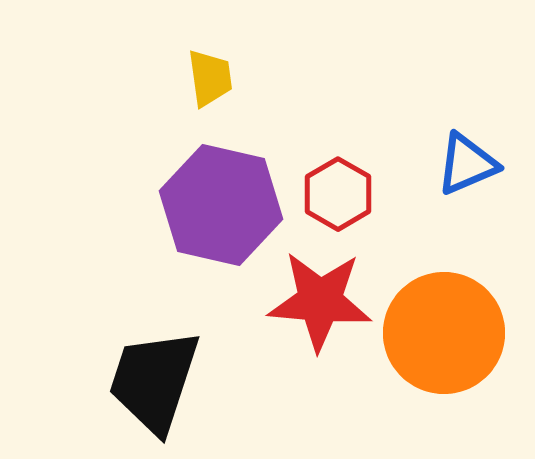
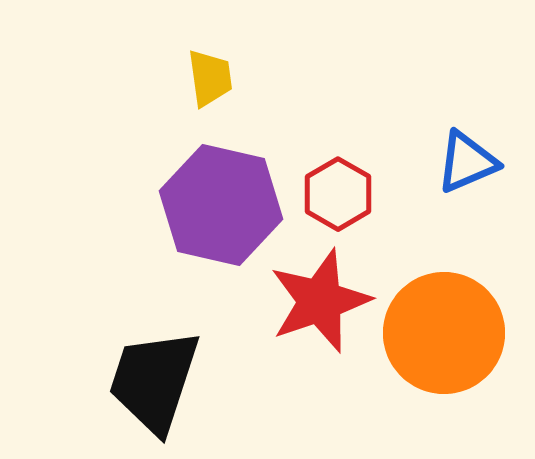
blue triangle: moved 2 px up
red star: rotated 24 degrees counterclockwise
